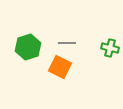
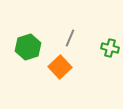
gray line: moved 3 px right, 5 px up; rotated 66 degrees counterclockwise
orange square: rotated 20 degrees clockwise
